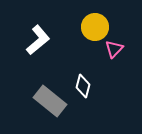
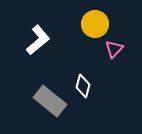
yellow circle: moved 3 px up
